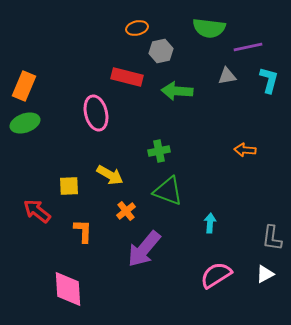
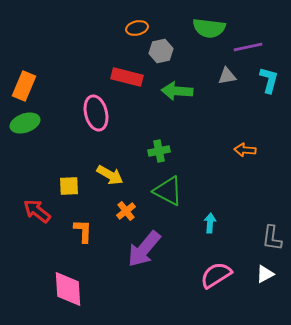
green triangle: rotated 8 degrees clockwise
